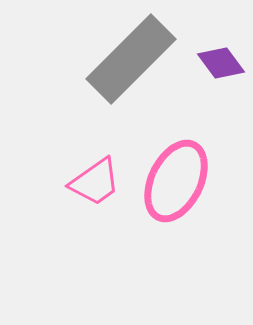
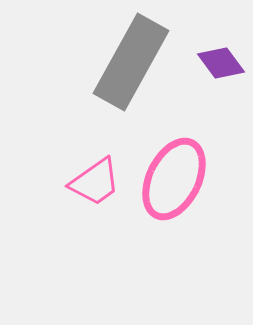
gray rectangle: moved 3 px down; rotated 16 degrees counterclockwise
pink ellipse: moved 2 px left, 2 px up
